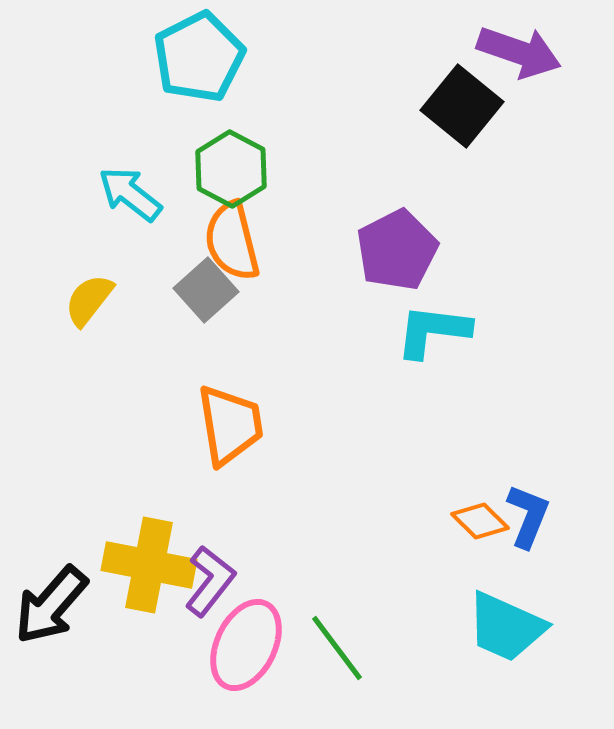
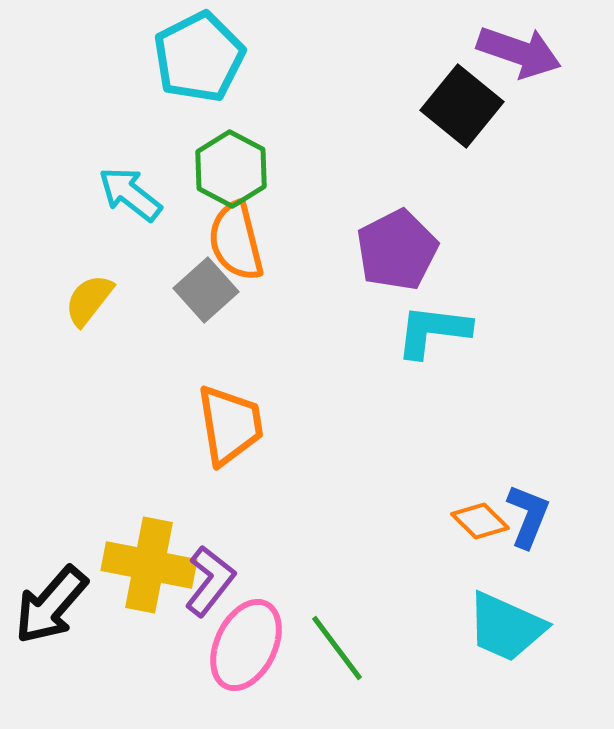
orange semicircle: moved 4 px right
